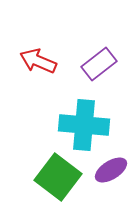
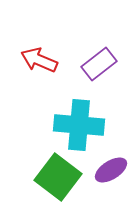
red arrow: moved 1 px right, 1 px up
cyan cross: moved 5 px left
